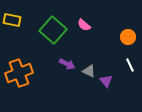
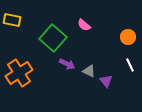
green square: moved 8 px down
orange cross: rotated 12 degrees counterclockwise
